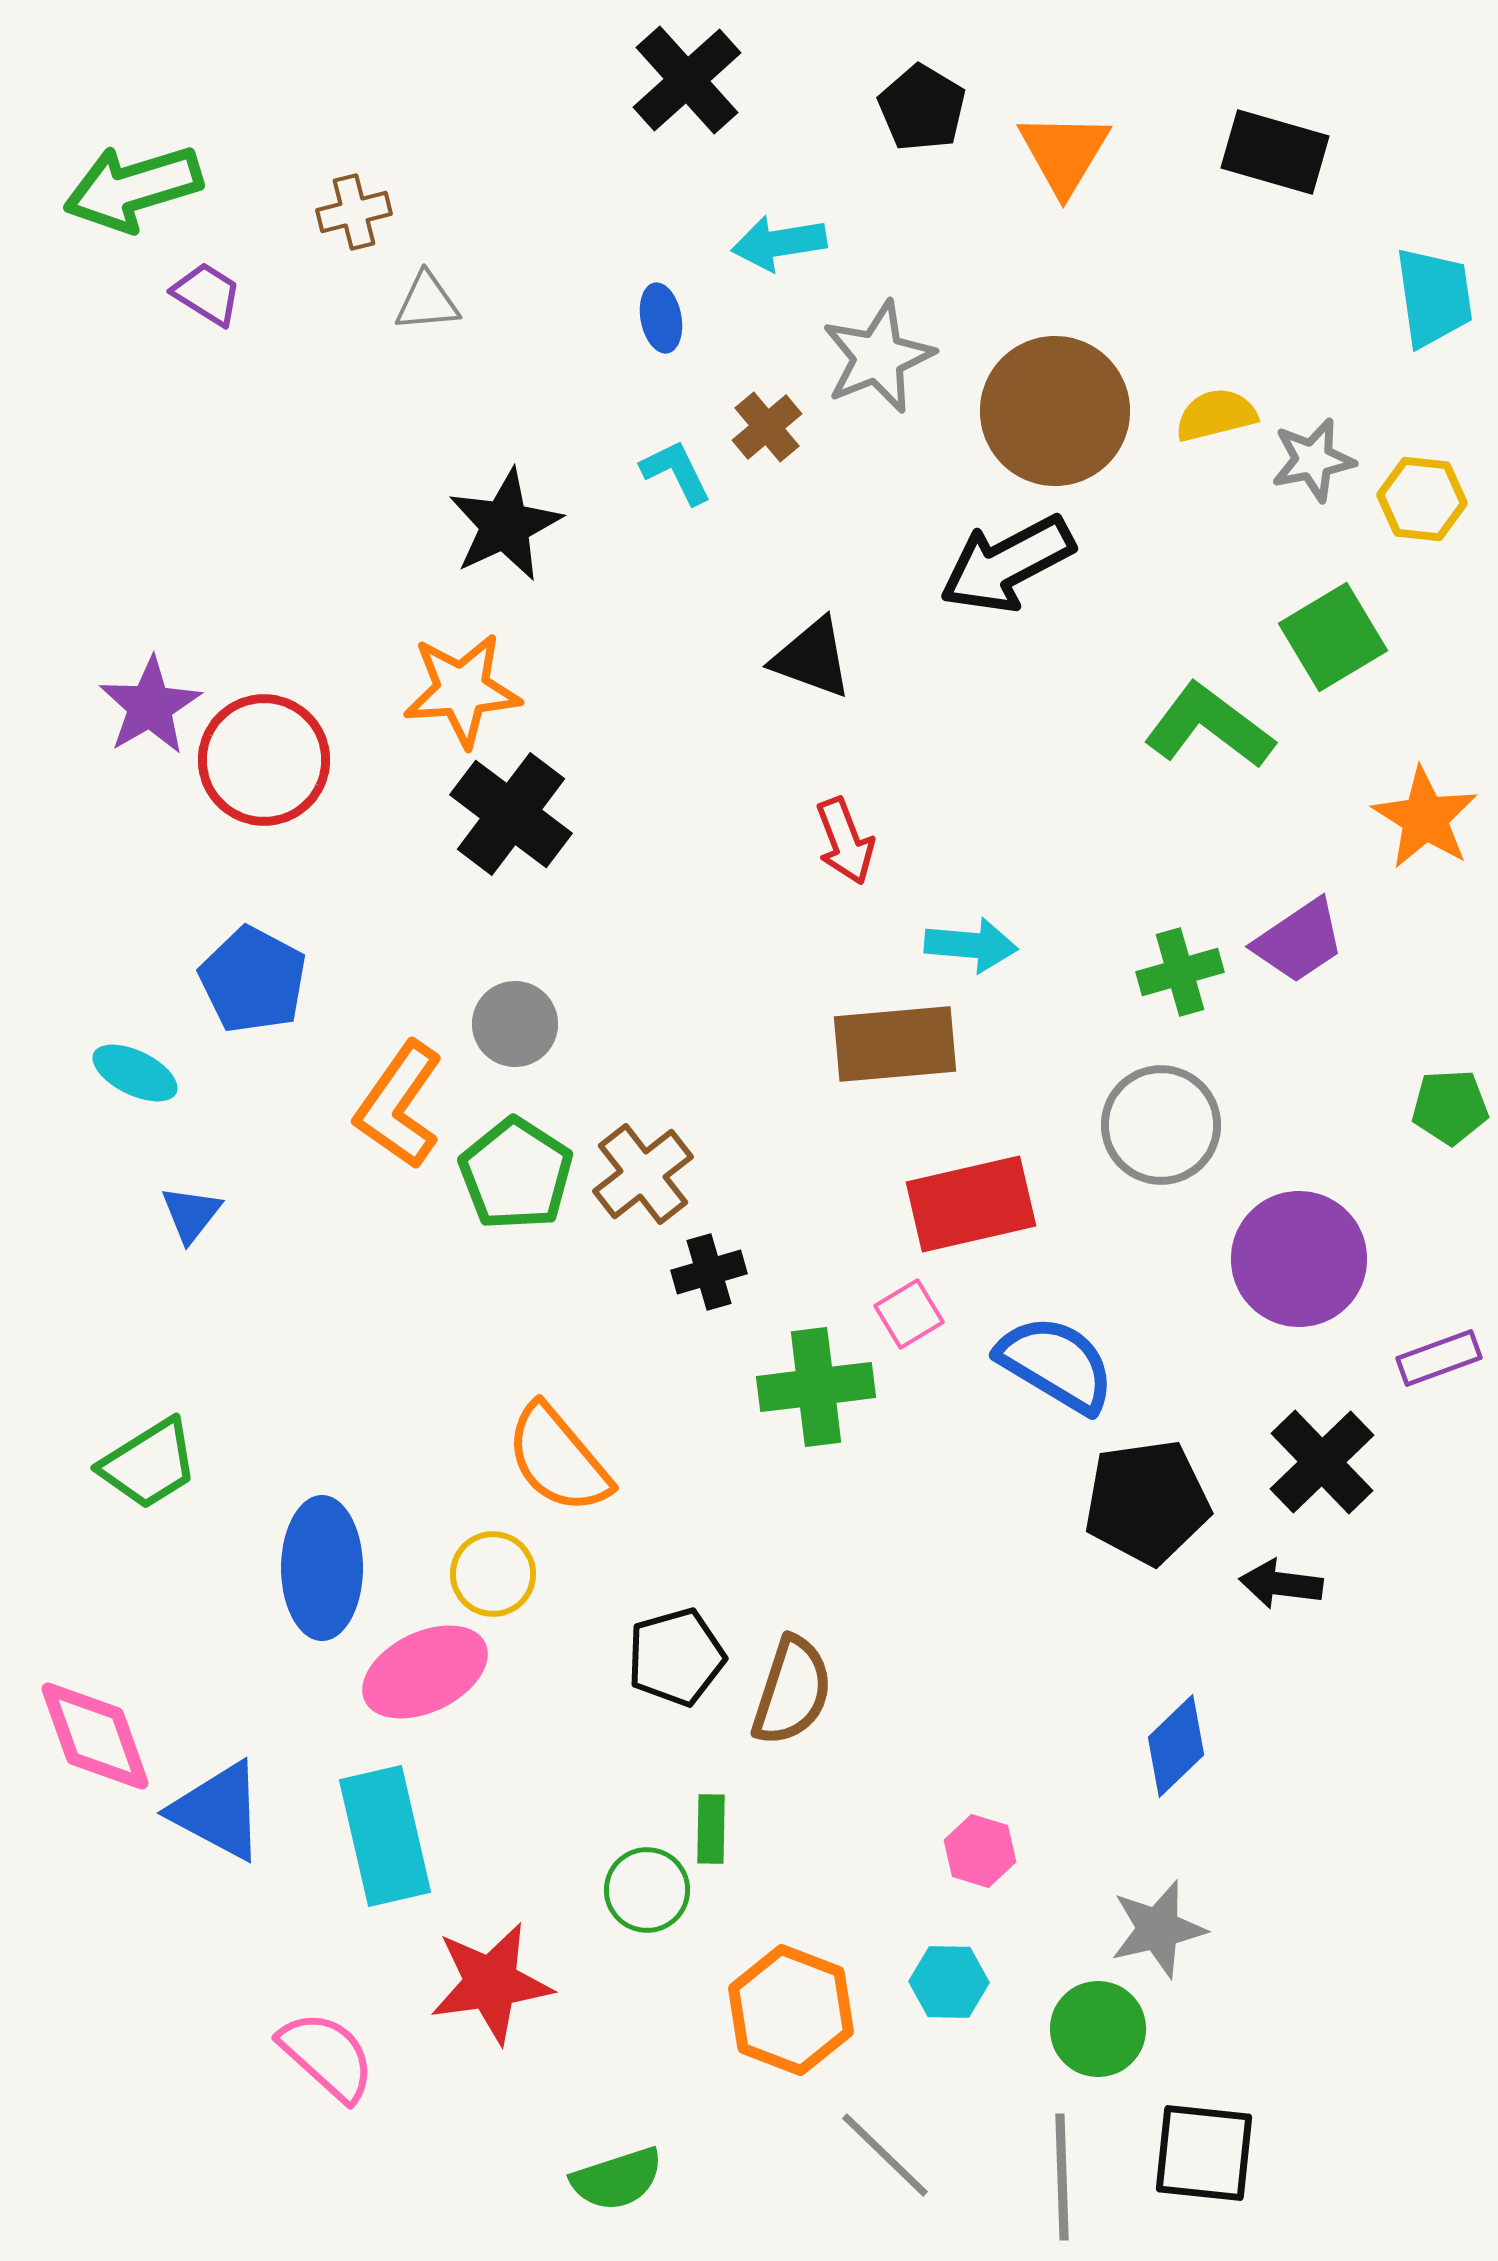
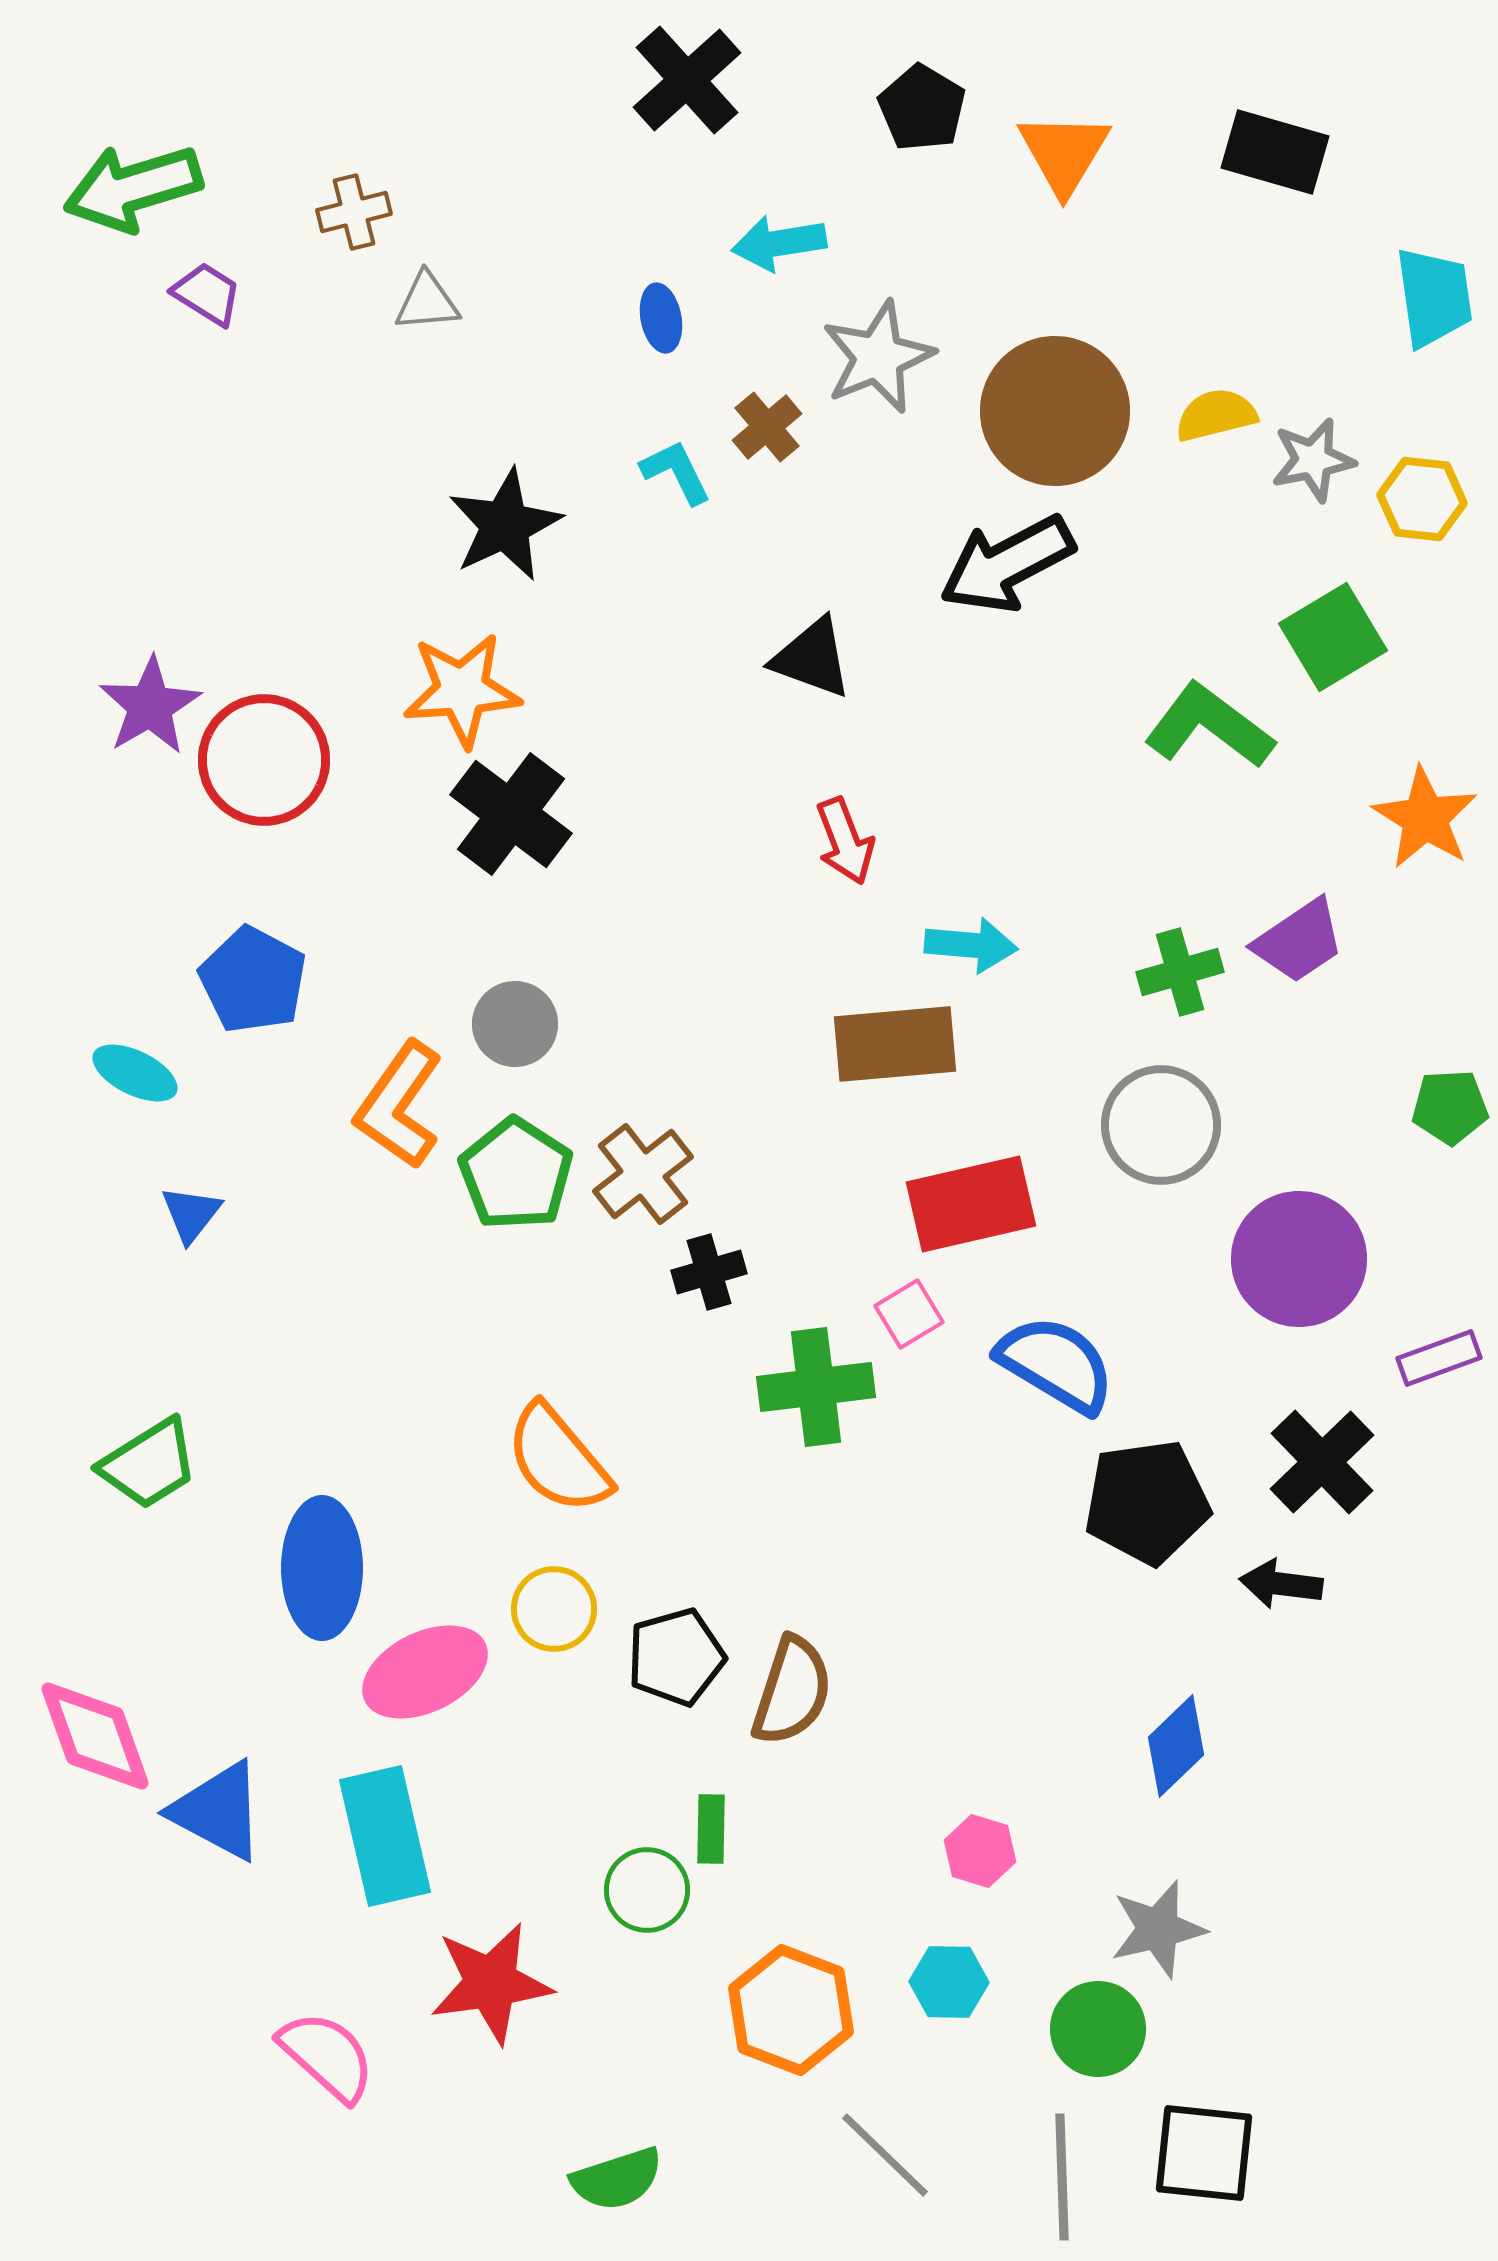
yellow circle at (493, 1574): moved 61 px right, 35 px down
